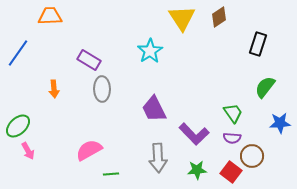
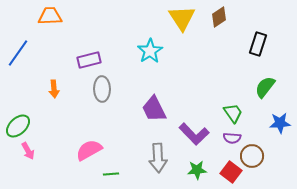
purple rectangle: rotated 45 degrees counterclockwise
